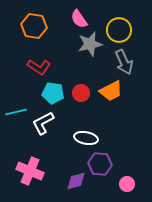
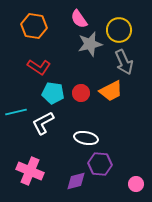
pink circle: moved 9 px right
